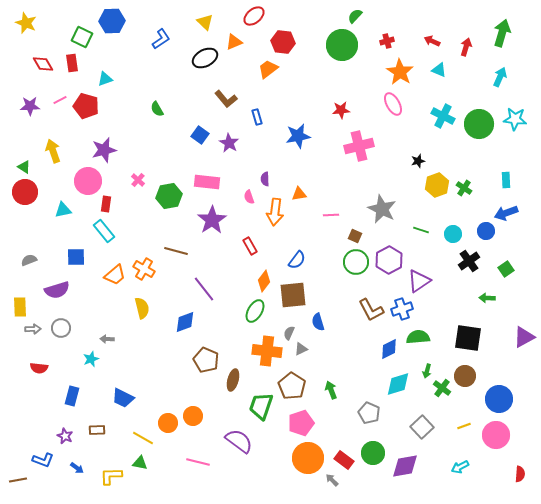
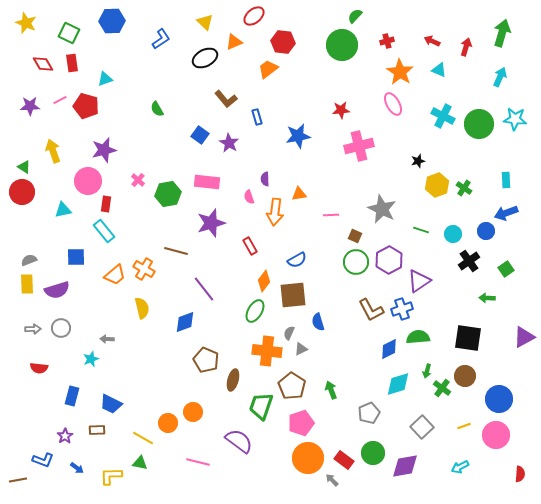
green square at (82, 37): moved 13 px left, 4 px up
red circle at (25, 192): moved 3 px left
green hexagon at (169, 196): moved 1 px left, 2 px up
purple star at (212, 220): moved 1 px left, 3 px down; rotated 16 degrees clockwise
blue semicircle at (297, 260): rotated 24 degrees clockwise
yellow rectangle at (20, 307): moved 7 px right, 23 px up
blue trapezoid at (123, 398): moved 12 px left, 6 px down
gray pentagon at (369, 413): rotated 25 degrees clockwise
orange circle at (193, 416): moved 4 px up
purple star at (65, 436): rotated 14 degrees clockwise
